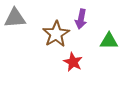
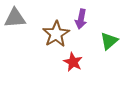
green triangle: rotated 42 degrees counterclockwise
